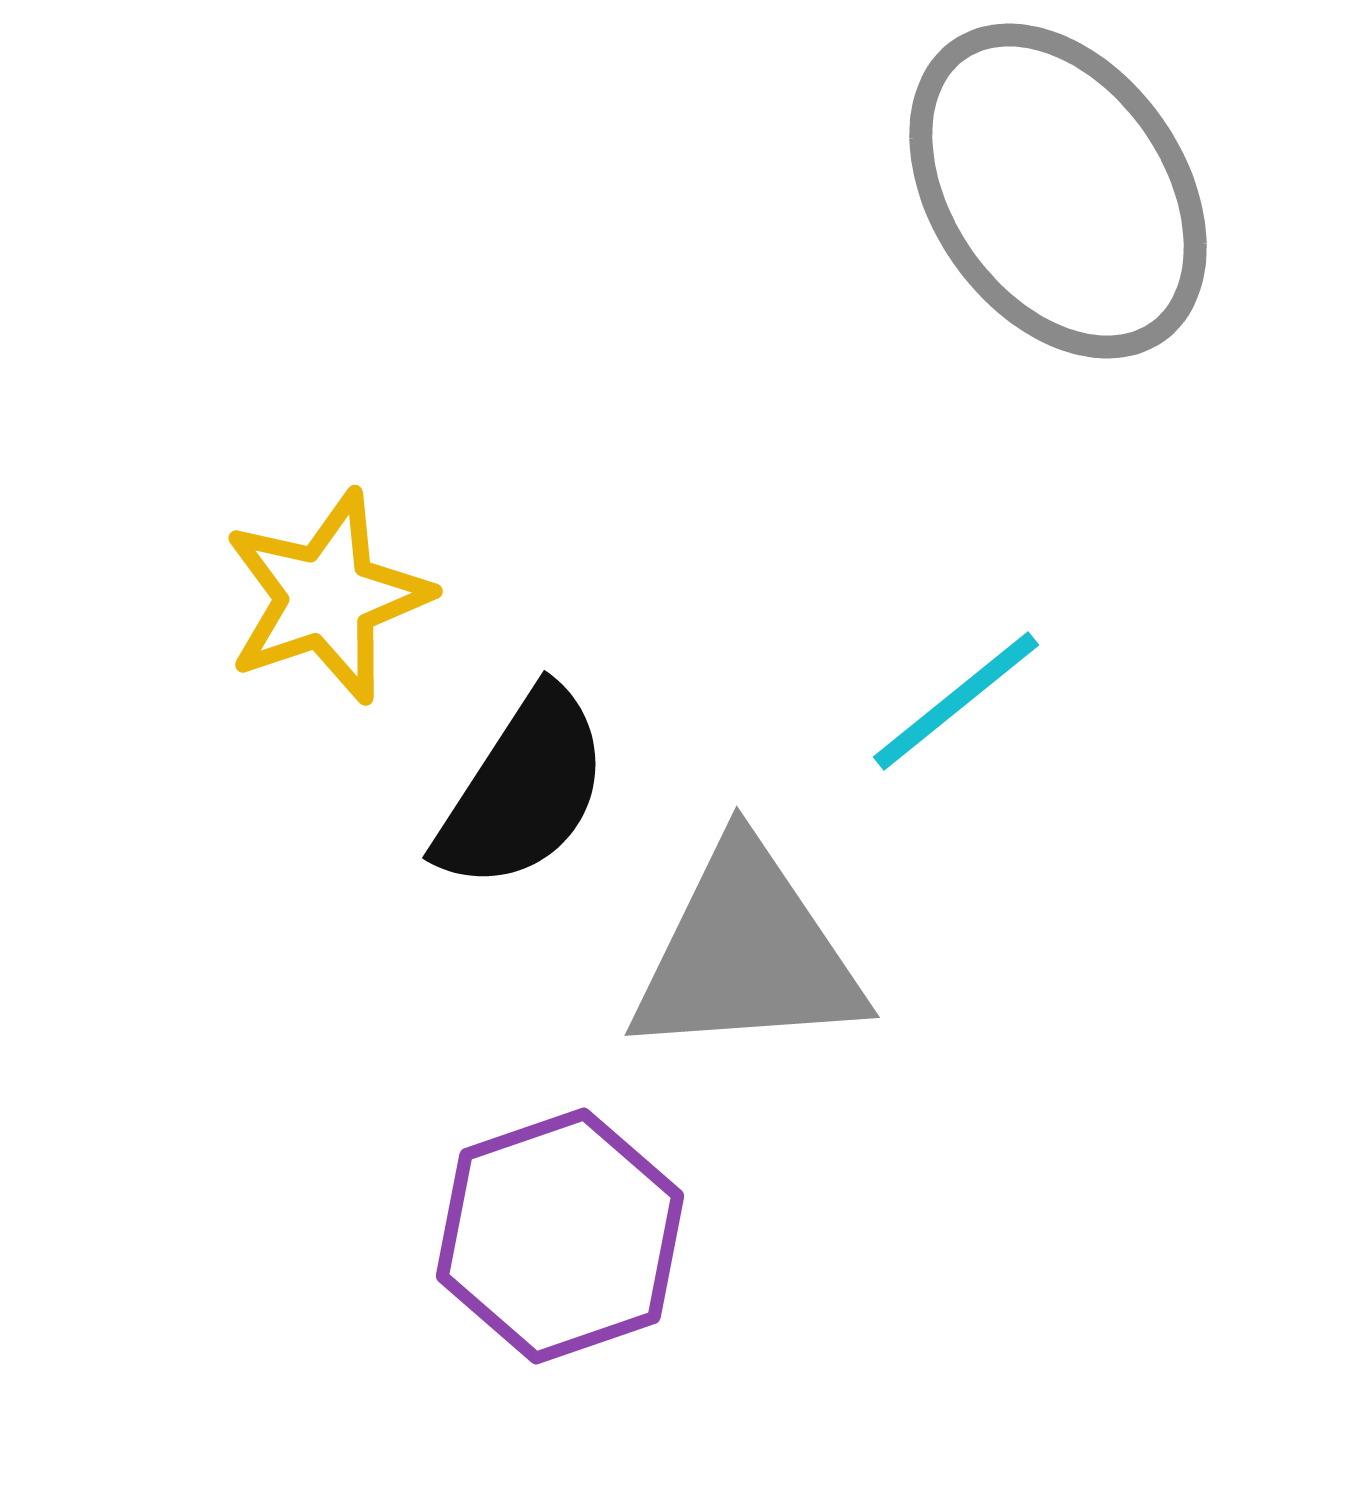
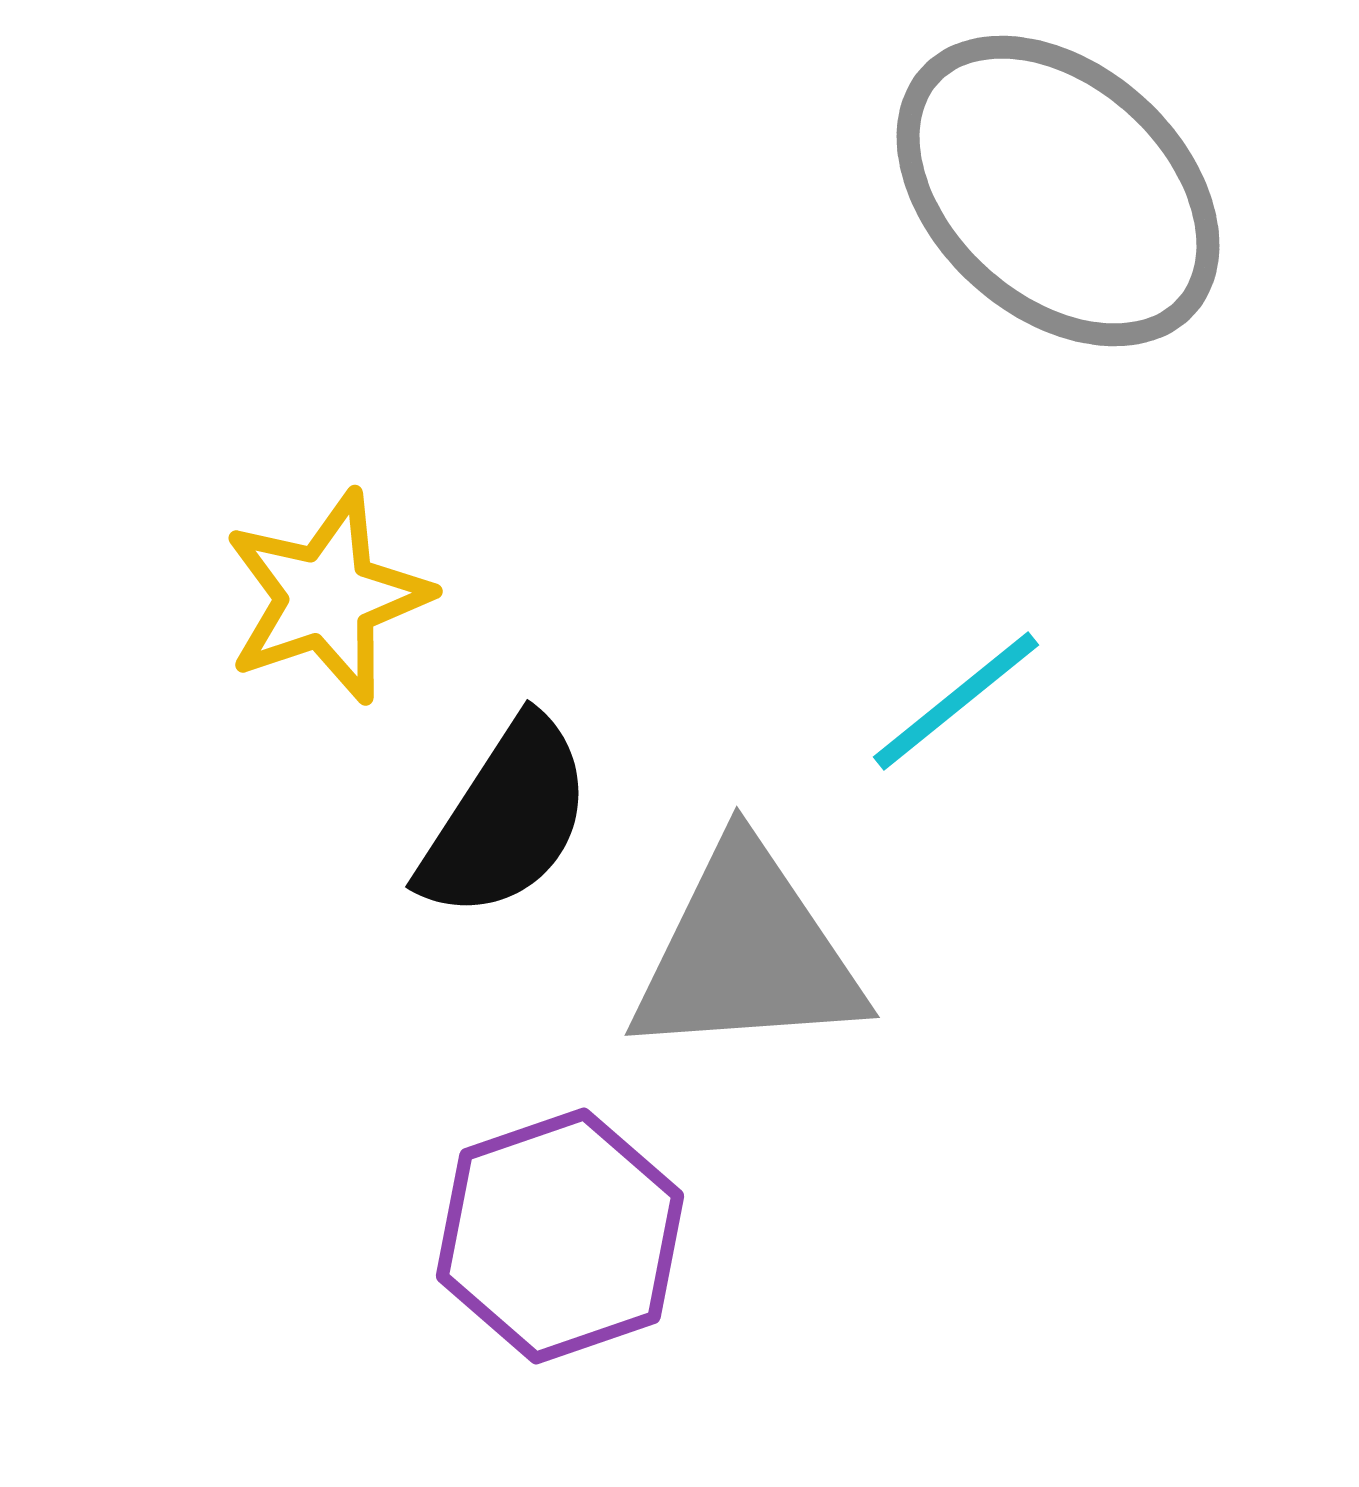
gray ellipse: rotated 13 degrees counterclockwise
black semicircle: moved 17 px left, 29 px down
